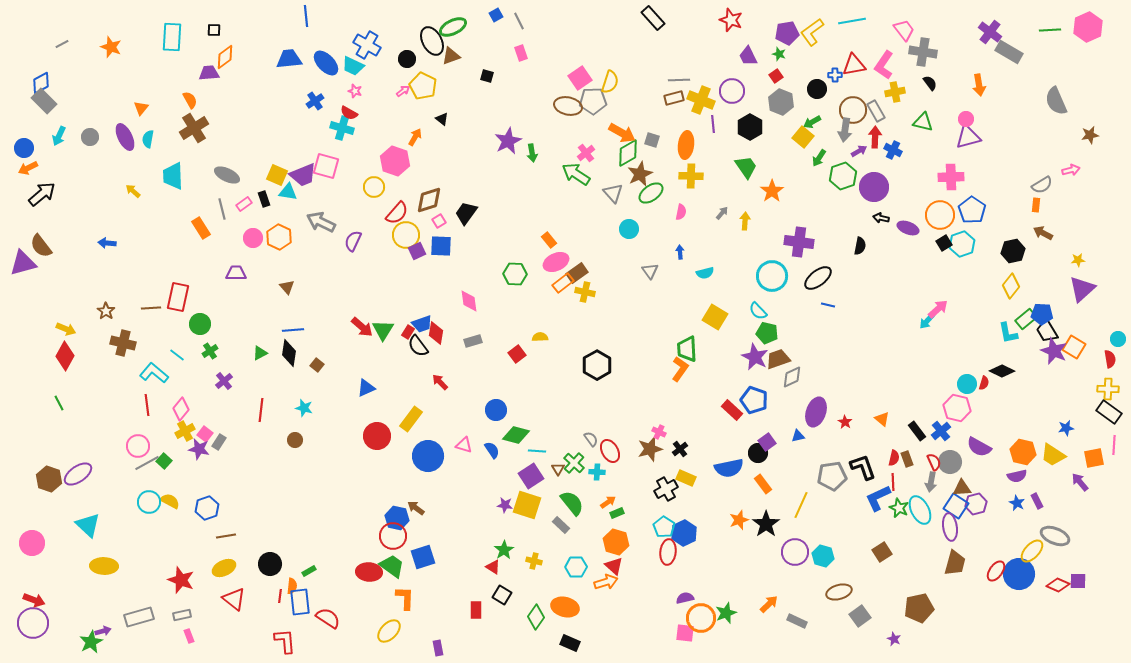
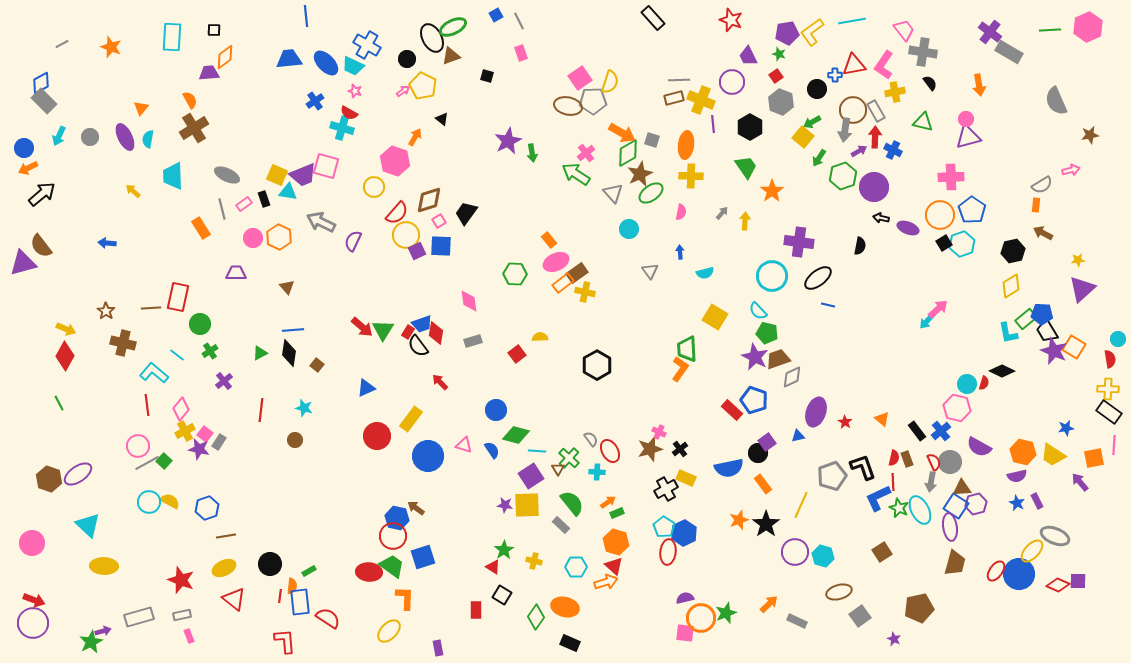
black ellipse at (432, 41): moved 3 px up
purple circle at (732, 91): moved 9 px up
yellow diamond at (1011, 286): rotated 20 degrees clockwise
green cross at (574, 463): moved 5 px left, 5 px up
gray pentagon at (832, 476): rotated 12 degrees counterclockwise
yellow square at (527, 505): rotated 20 degrees counterclockwise
